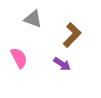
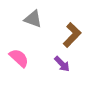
pink semicircle: rotated 20 degrees counterclockwise
purple arrow: rotated 12 degrees clockwise
